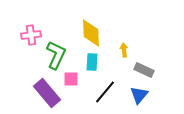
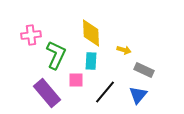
yellow arrow: rotated 112 degrees clockwise
cyan rectangle: moved 1 px left, 1 px up
pink square: moved 5 px right, 1 px down
blue triangle: moved 1 px left
